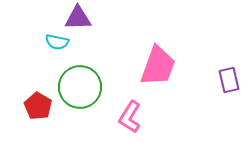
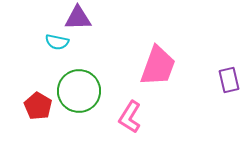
green circle: moved 1 px left, 4 px down
